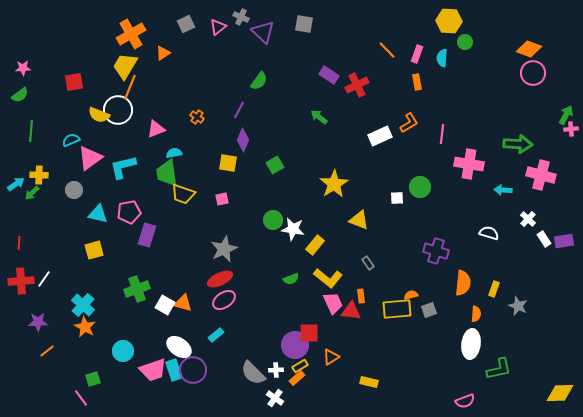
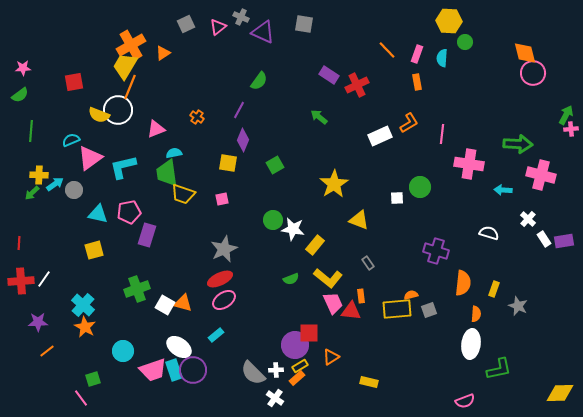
purple triangle at (263, 32): rotated 20 degrees counterclockwise
orange cross at (131, 34): moved 11 px down
orange diamond at (529, 49): moved 4 px left, 4 px down; rotated 55 degrees clockwise
cyan arrow at (16, 184): moved 39 px right
